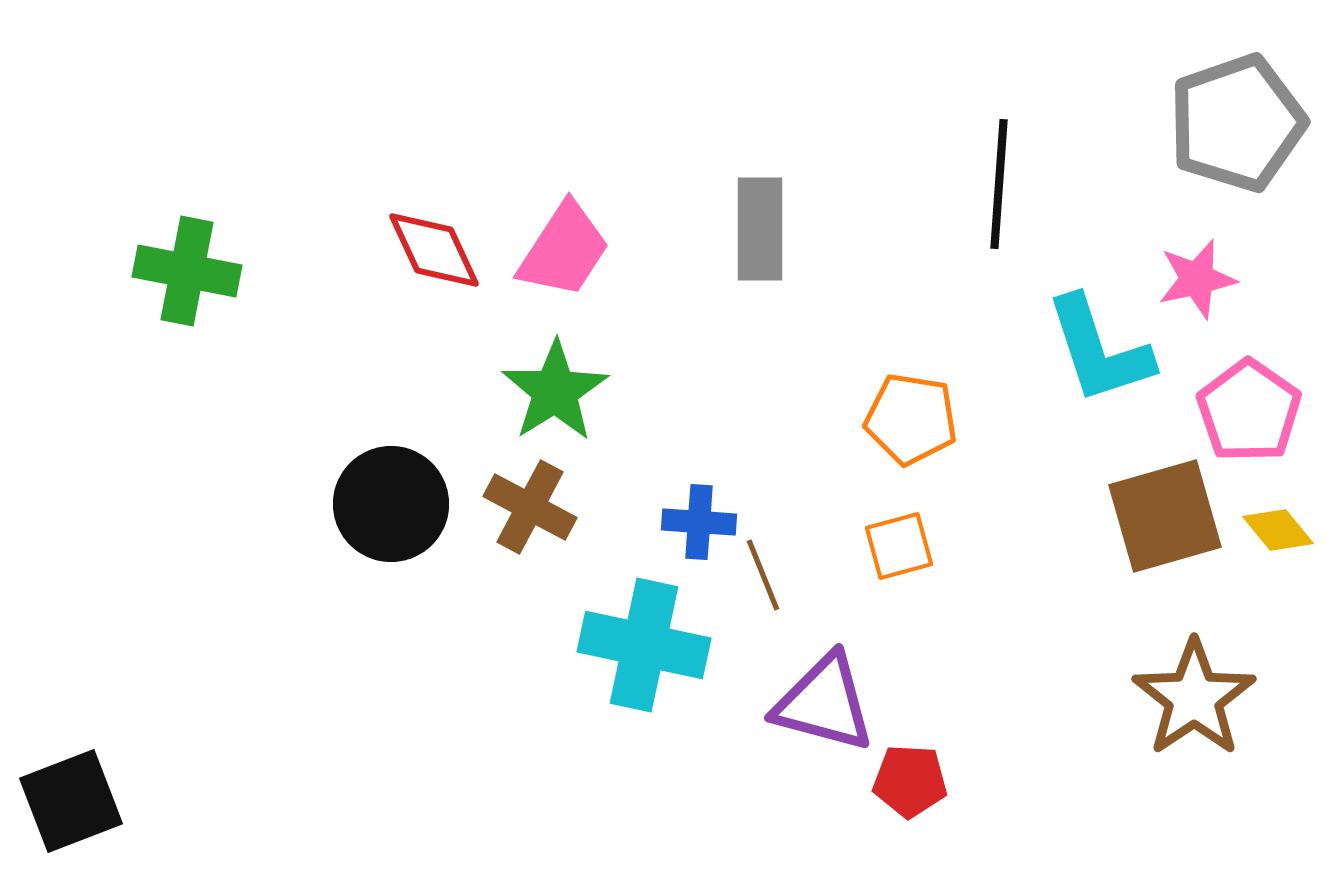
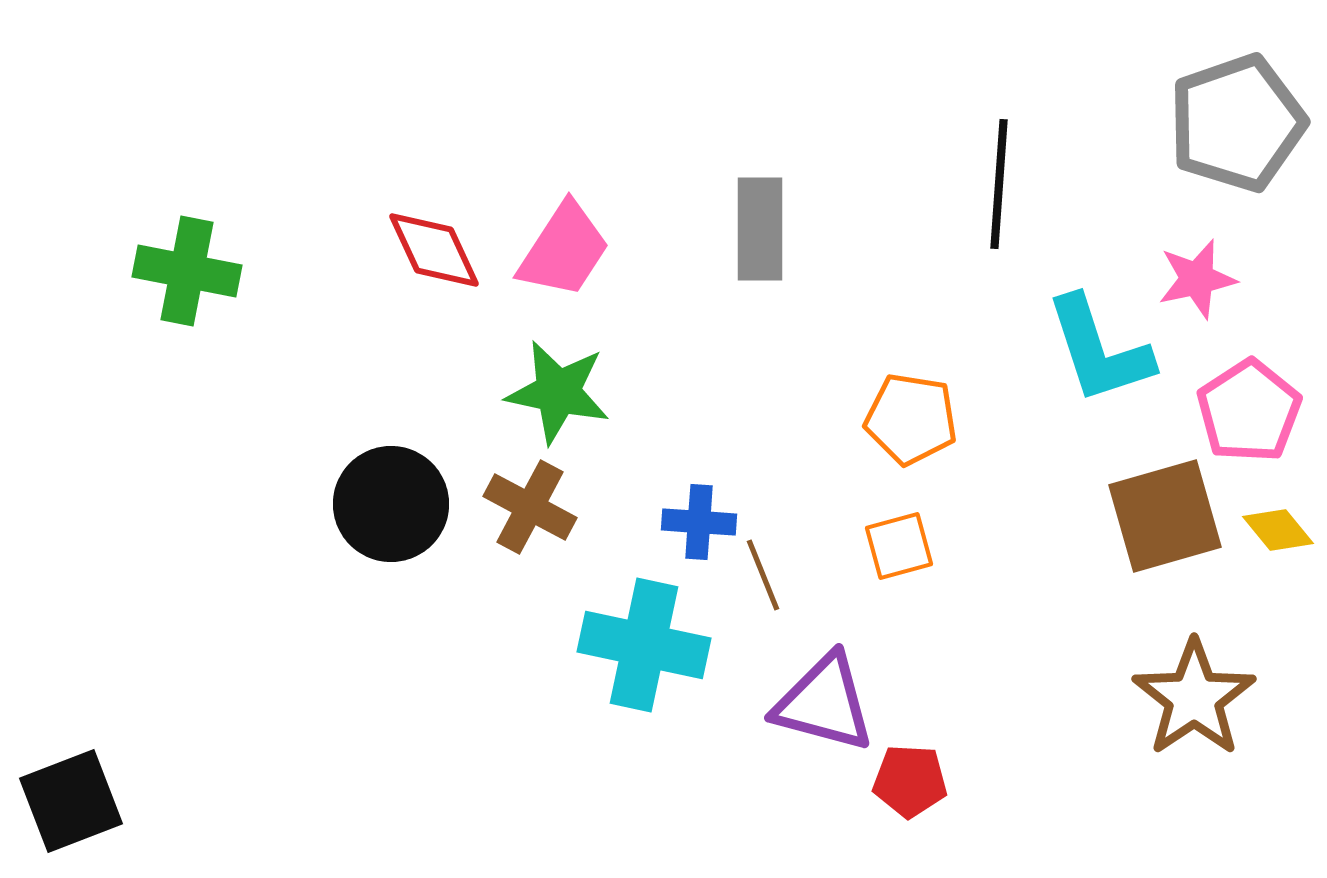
green star: moved 3 px right, 1 px down; rotated 28 degrees counterclockwise
pink pentagon: rotated 4 degrees clockwise
